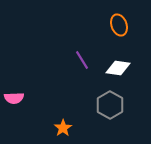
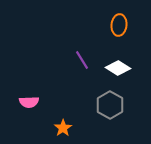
orange ellipse: rotated 25 degrees clockwise
white diamond: rotated 25 degrees clockwise
pink semicircle: moved 15 px right, 4 px down
